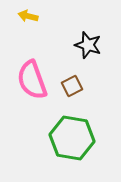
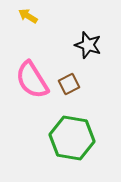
yellow arrow: rotated 18 degrees clockwise
pink semicircle: rotated 12 degrees counterclockwise
brown square: moved 3 px left, 2 px up
